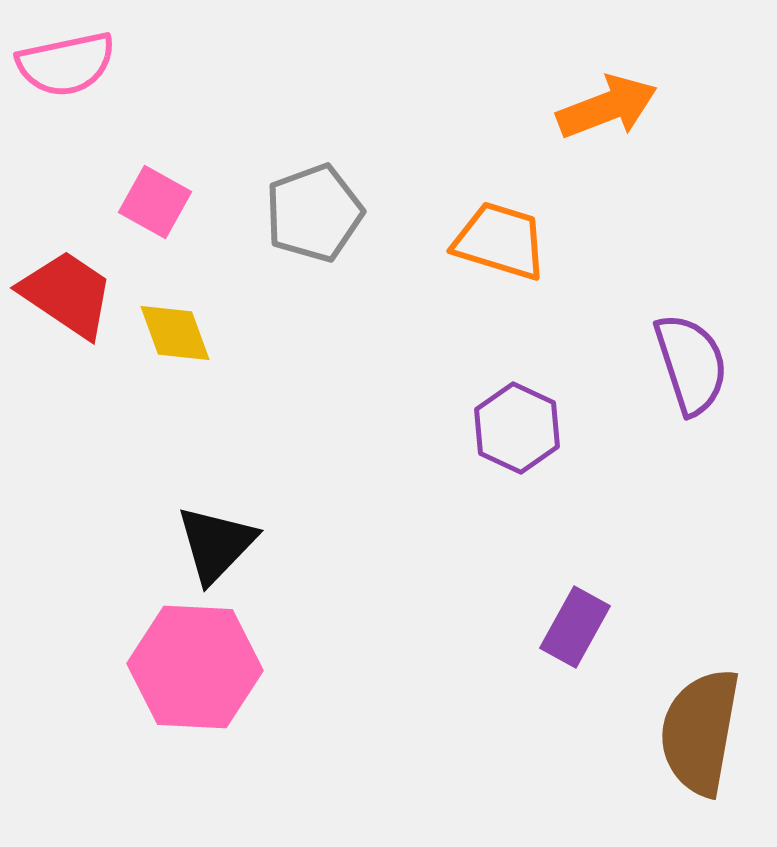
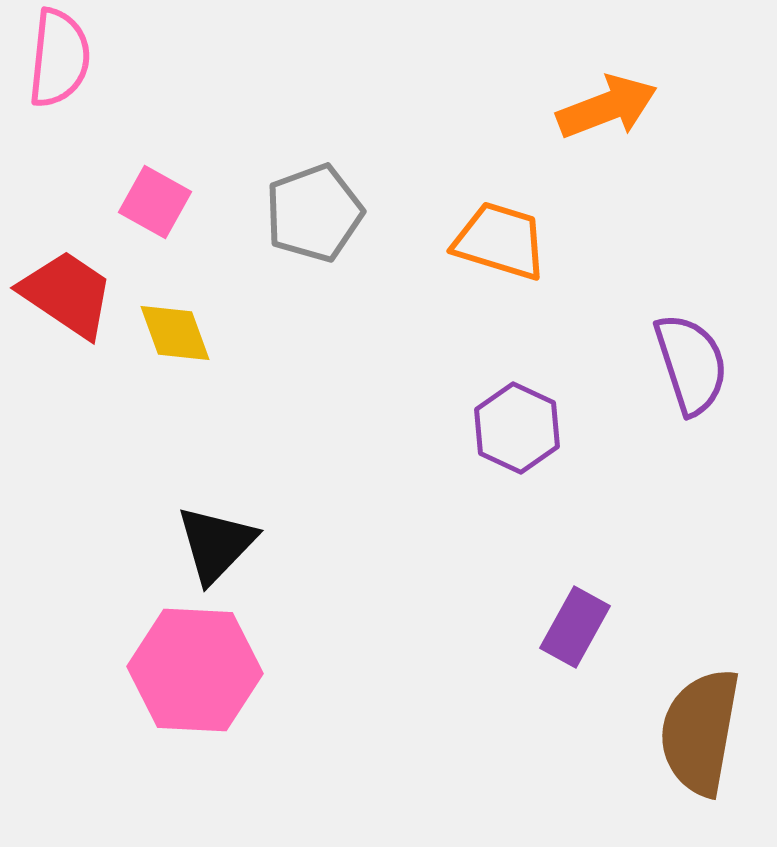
pink semicircle: moved 7 px left, 6 px up; rotated 72 degrees counterclockwise
pink hexagon: moved 3 px down
